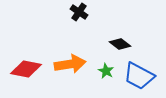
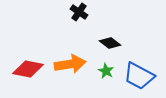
black diamond: moved 10 px left, 1 px up
red diamond: moved 2 px right
